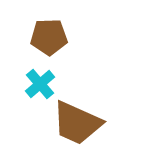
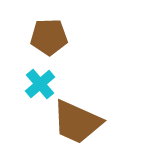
brown trapezoid: moved 1 px up
